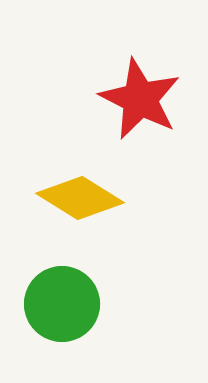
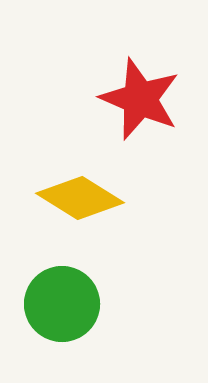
red star: rotated 4 degrees counterclockwise
